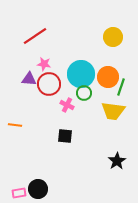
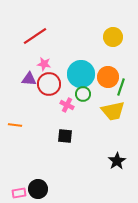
green circle: moved 1 px left, 1 px down
yellow trapezoid: rotated 20 degrees counterclockwise
